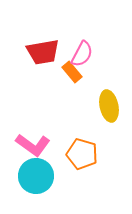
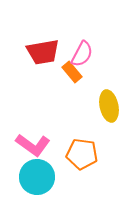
orange pentagon: rotated 8 degrees counterclockwise
cyan circle: moved 1 px right, 1 px down
